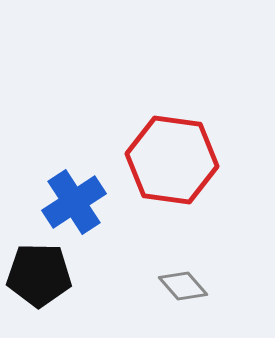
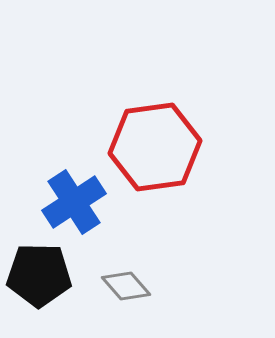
red hexagon: moved 17 px left, 13 px up; rotated 16 degrees counterclockwise
gray diamond: moved 57 px left
